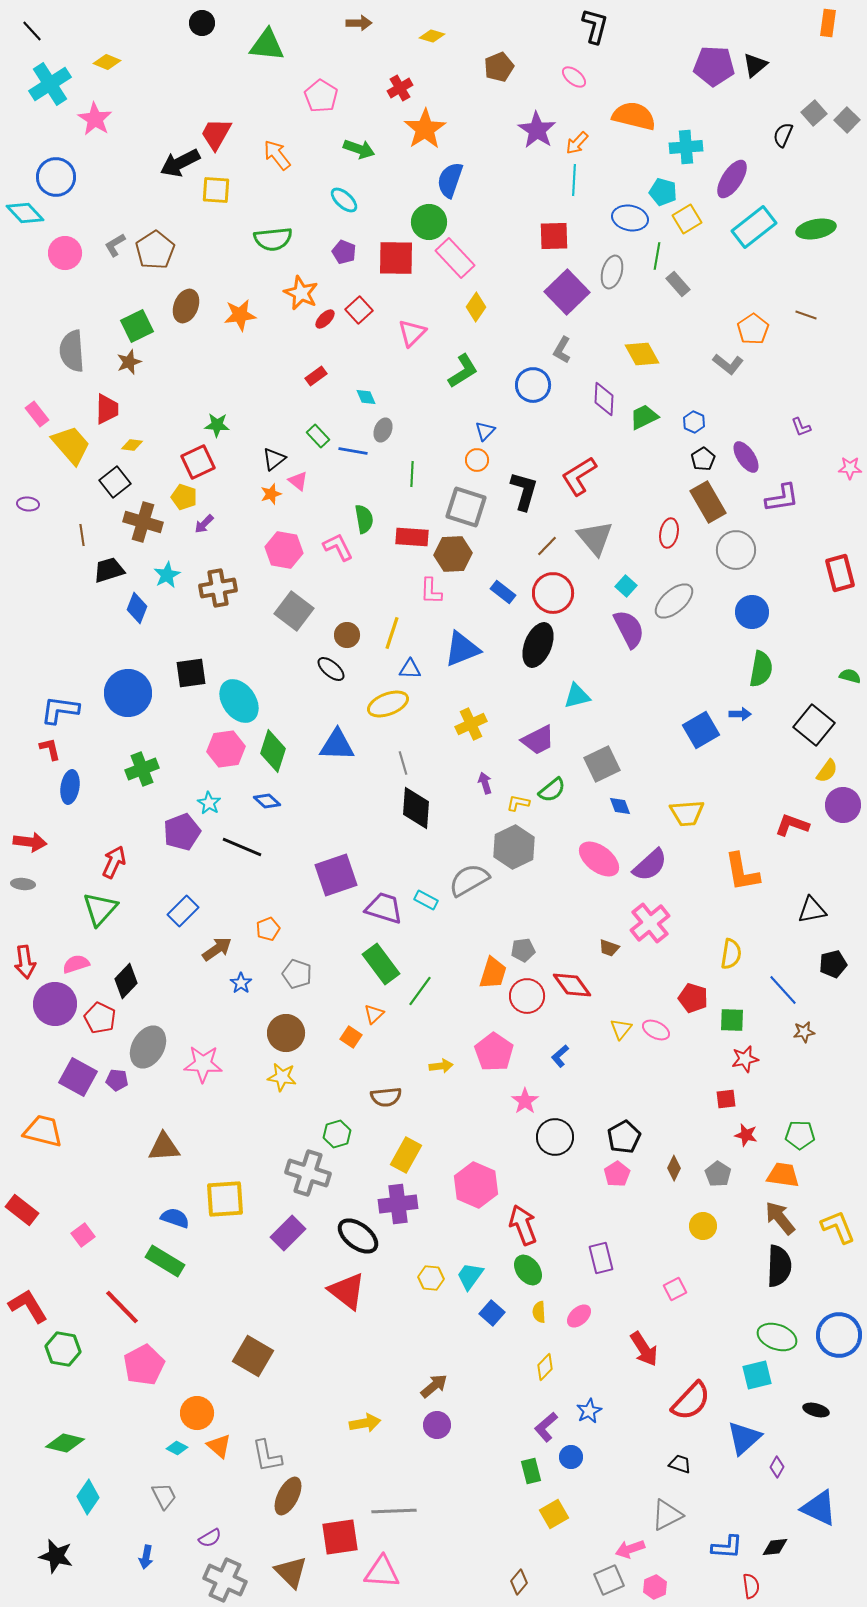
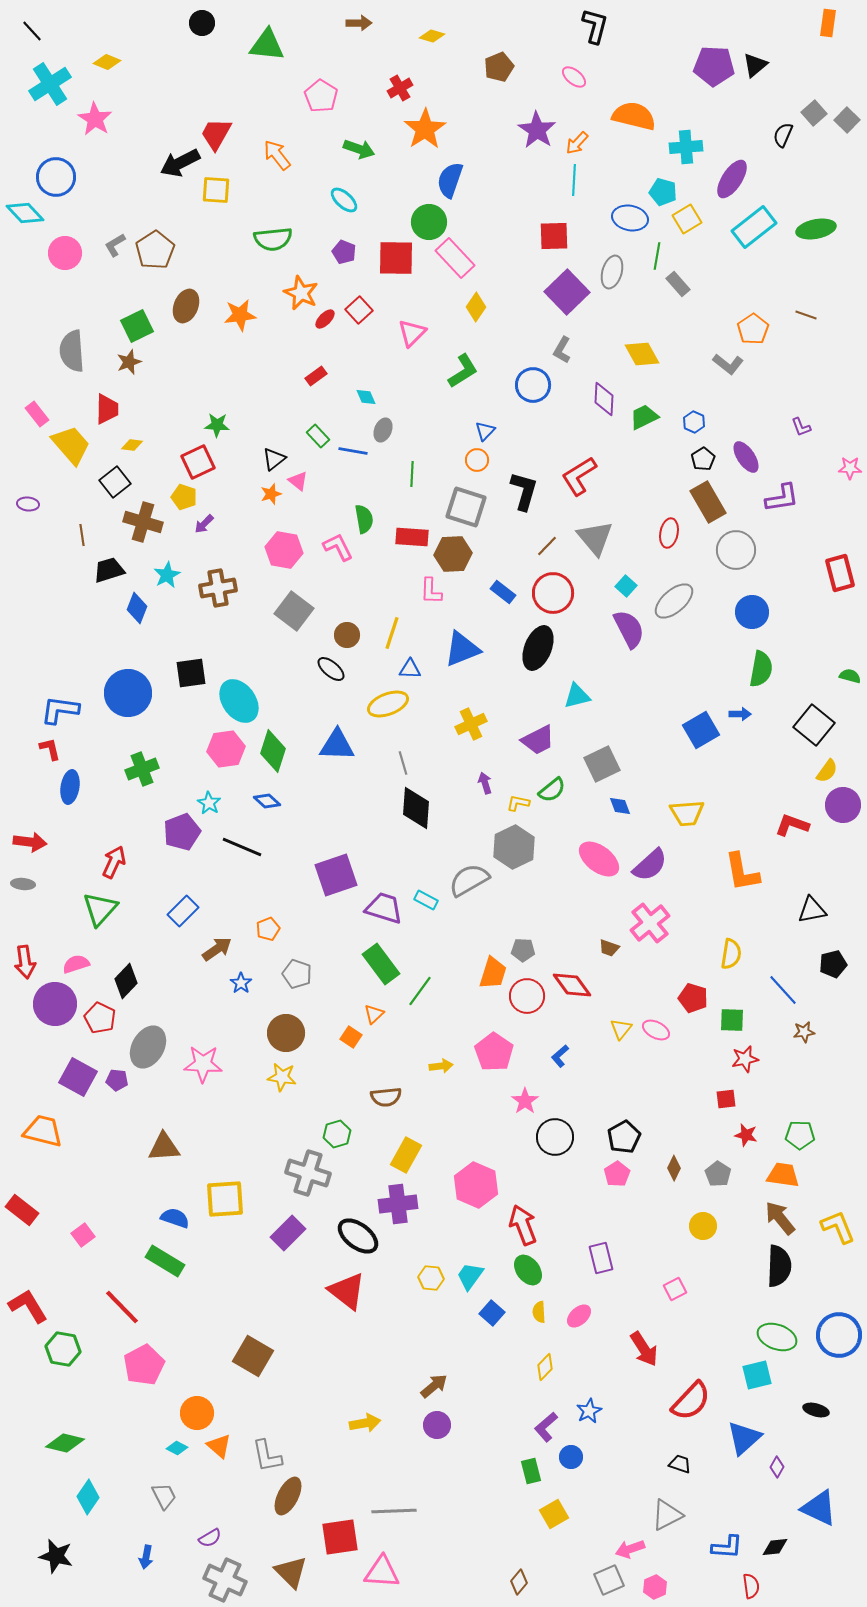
black ellipse at (538, 645): moved 3 px down
gray pentagon at (523, 950): rotated 10 degrees clockwise
